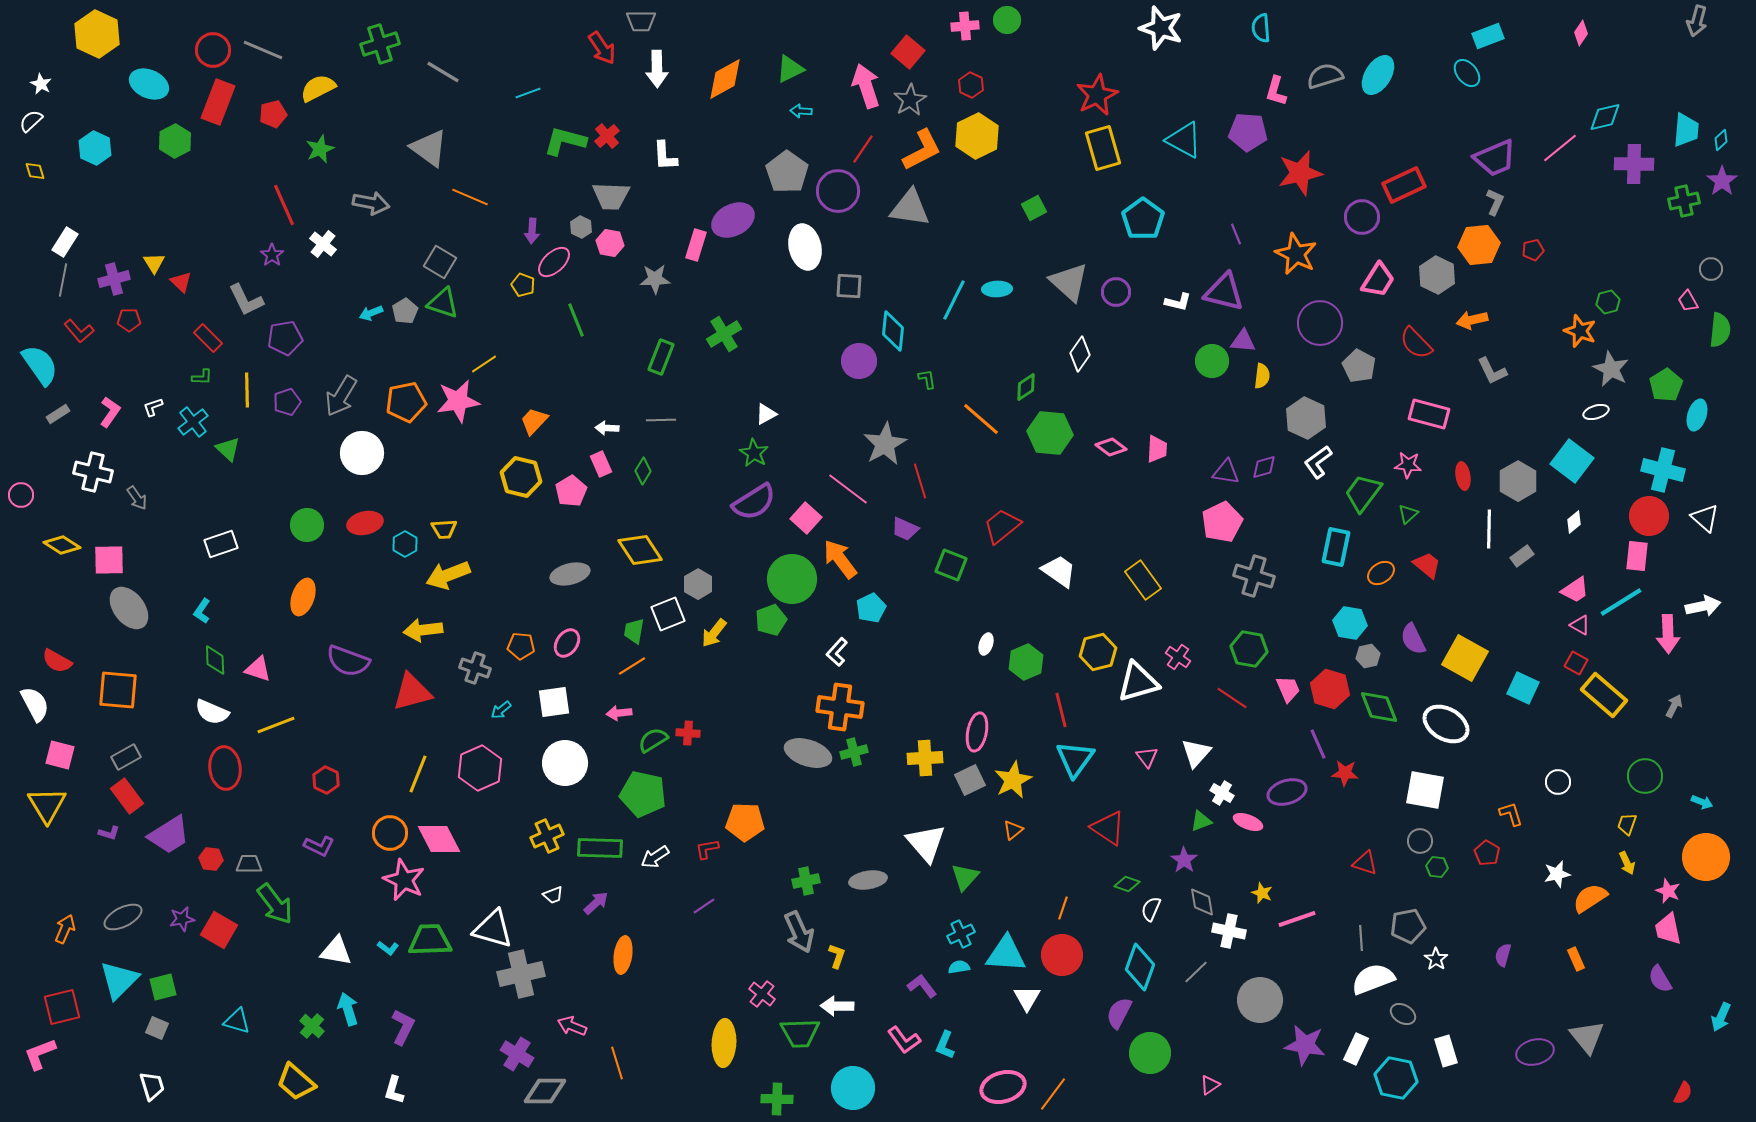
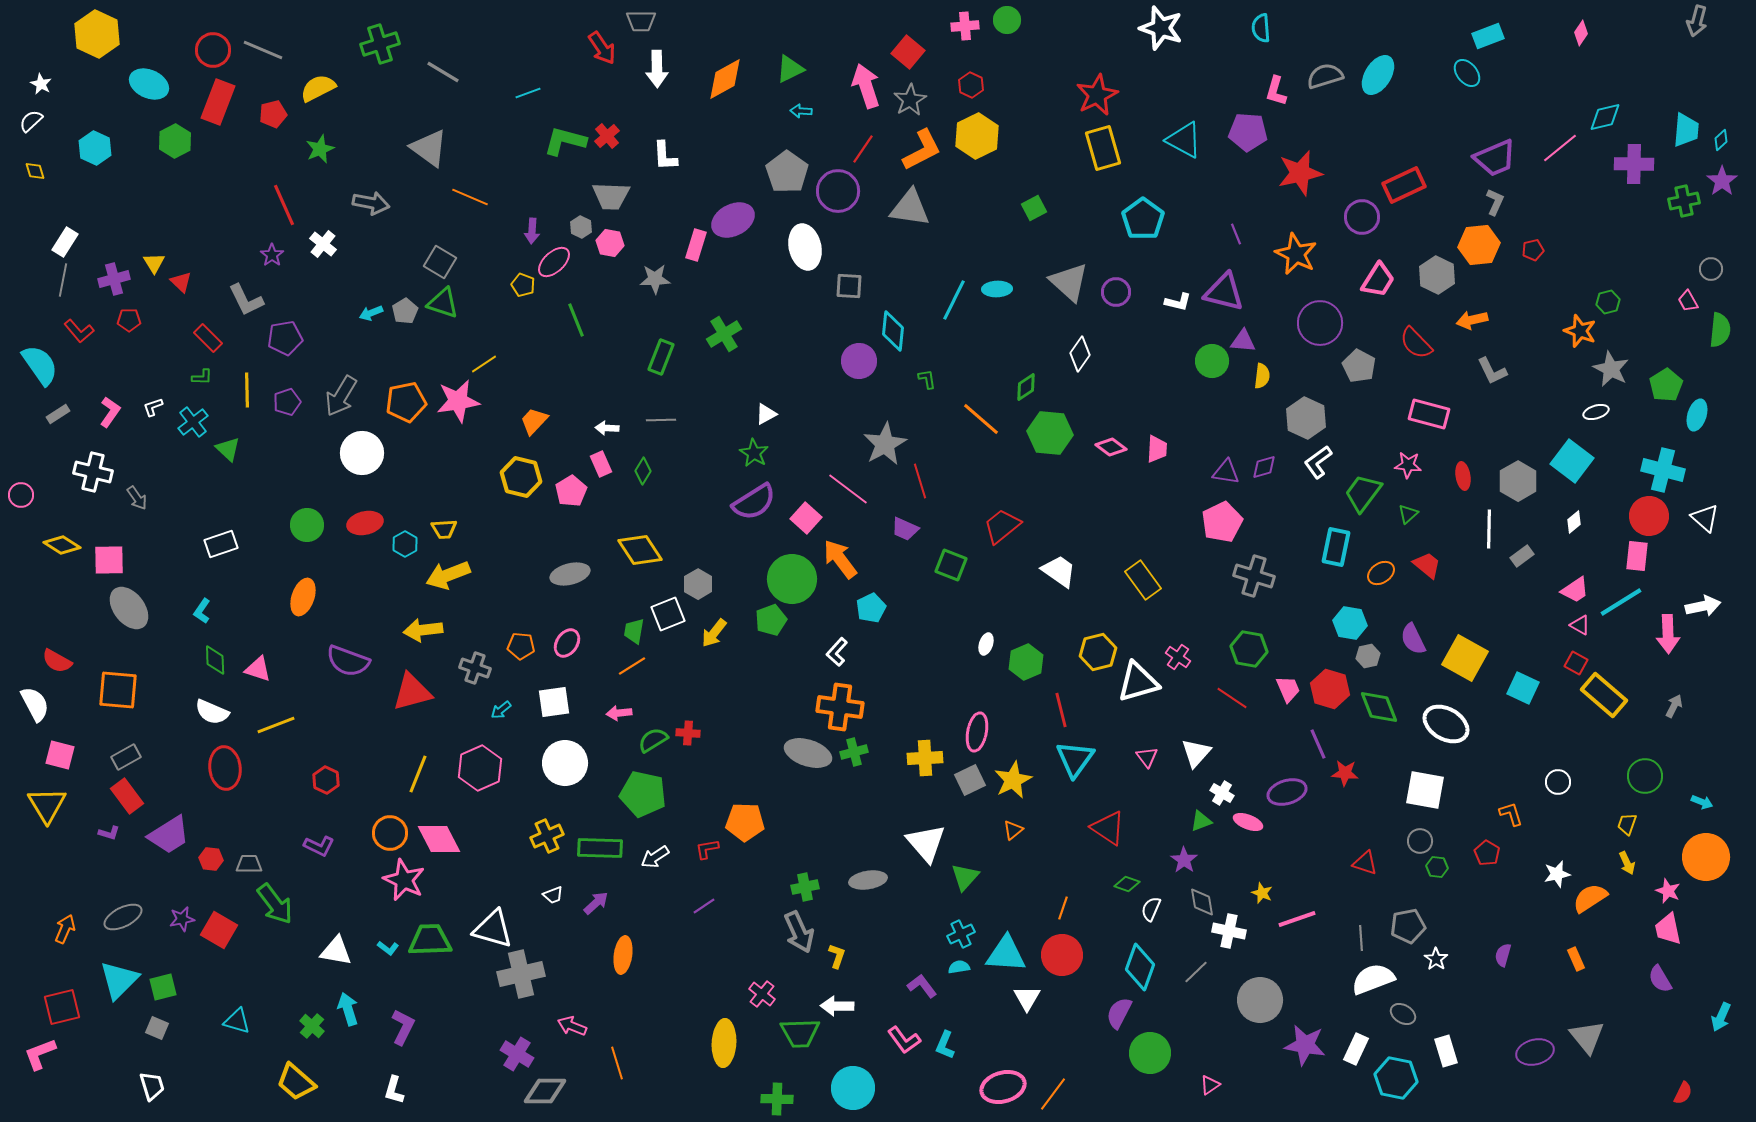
green cross at (806, 881): moved 1 px left, 6 px down
